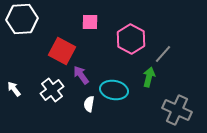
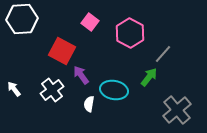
pink square: rotated 36 degrees clockwise
pink hexagon: moved 1 px left, 6 px up
green arrow: rotated 24 degrees clockwise
gray cross: rotated 24 degrees clockwise
